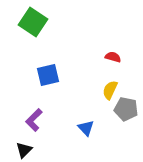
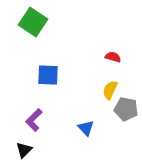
blue square: rotated 15 degrees clockwise
